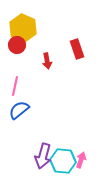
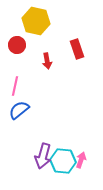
yellow hexagon: moved 13 px right, 7 px up; rotated 12 degrees counterclockwise
